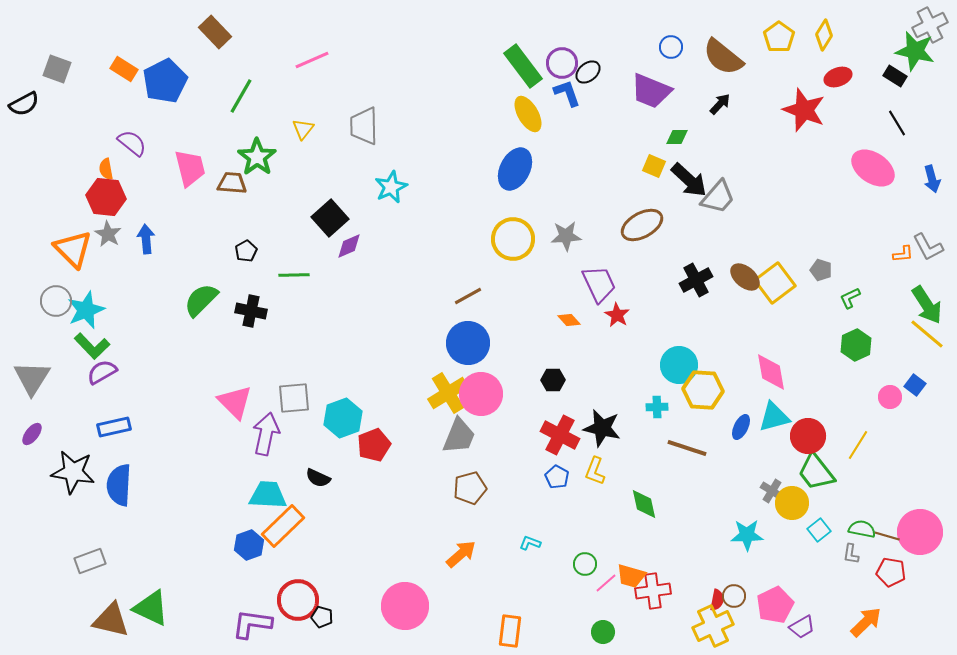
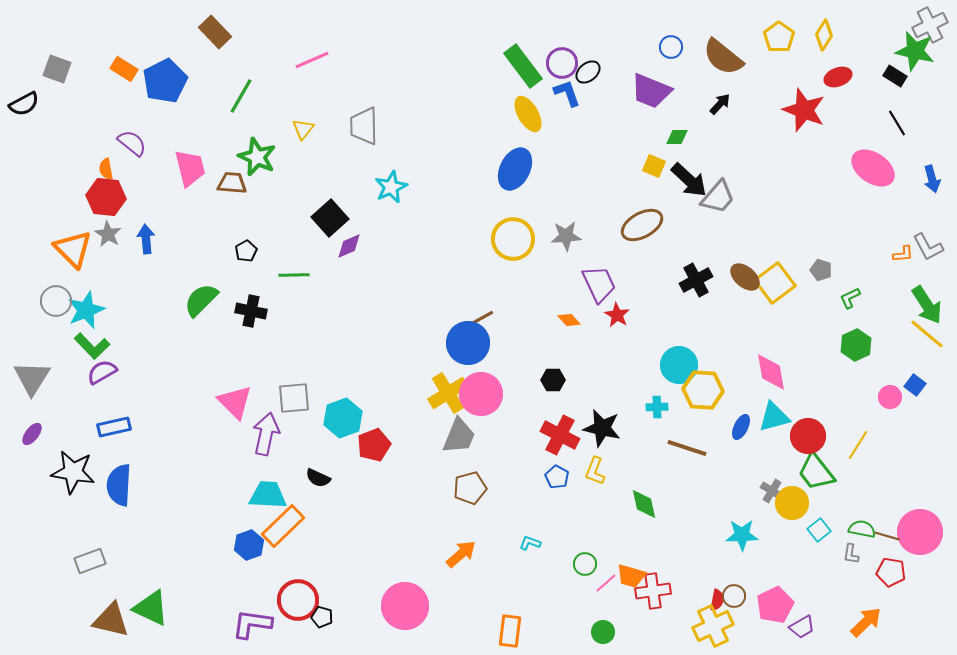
green star at (257, 157): rotated 12 degrees counterclockwise
brown line at (468, 296): moved 12 px right, 23 px down
cyan star at (747, 535): moved 5 px left
